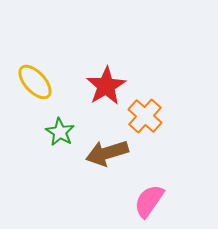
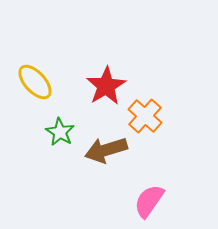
brown arrow: moved 1 px left, 3 px up
